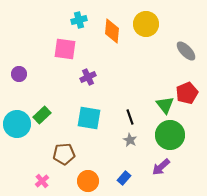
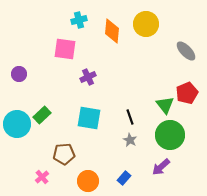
pink cross: moved 4 px up
